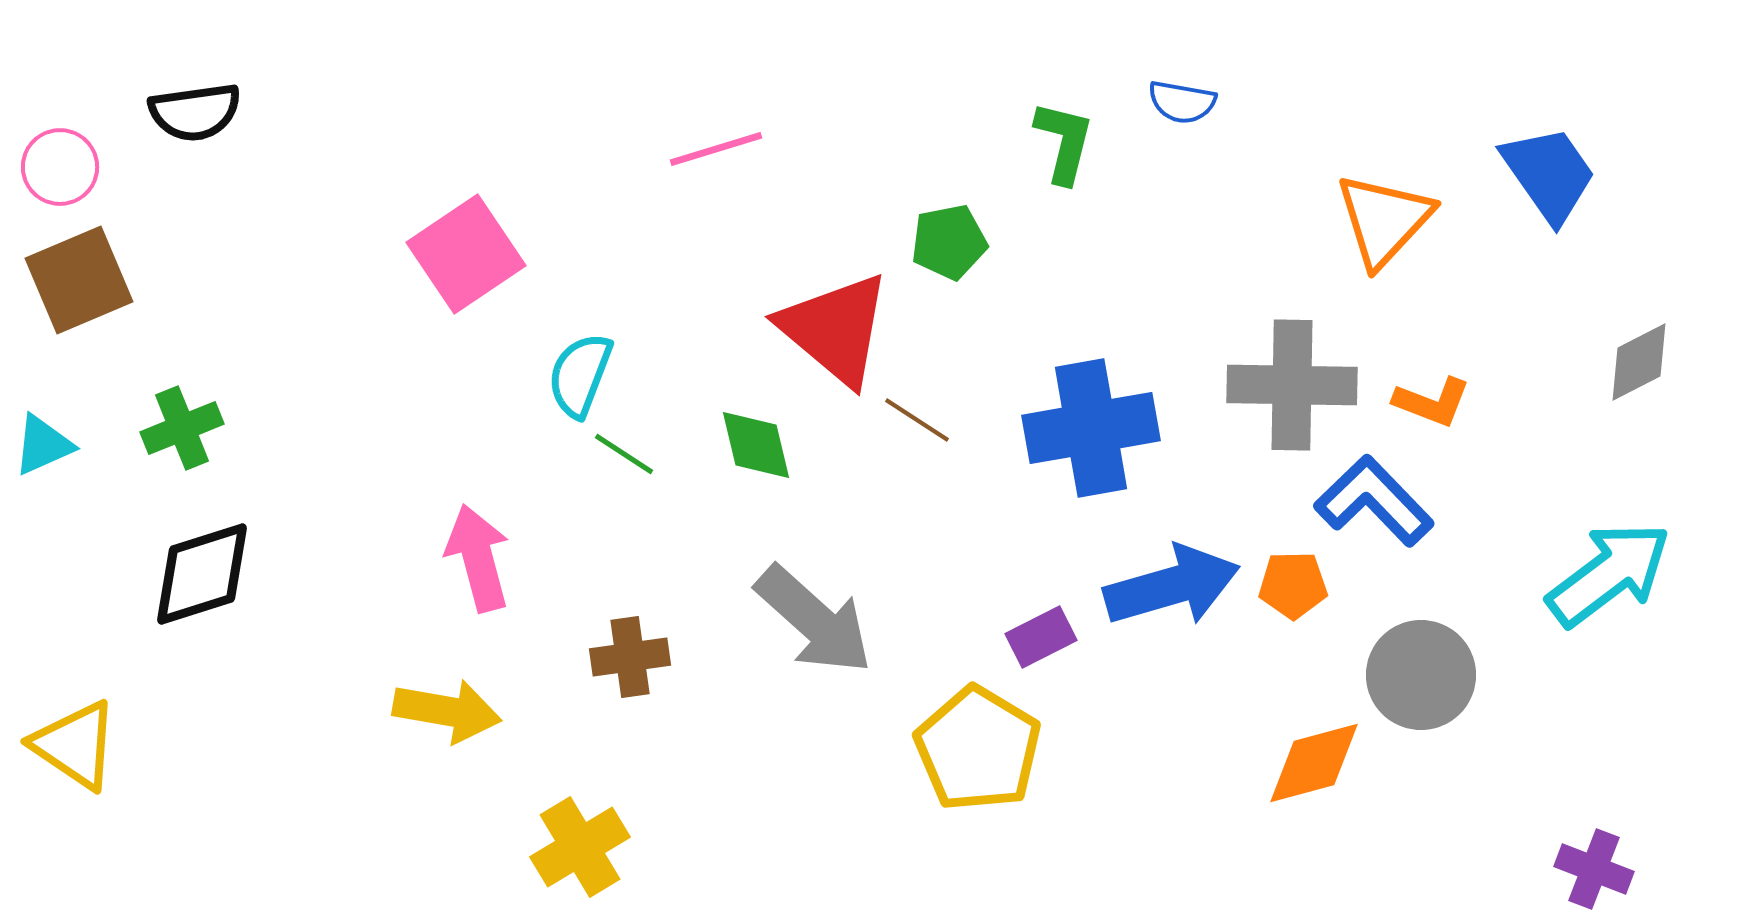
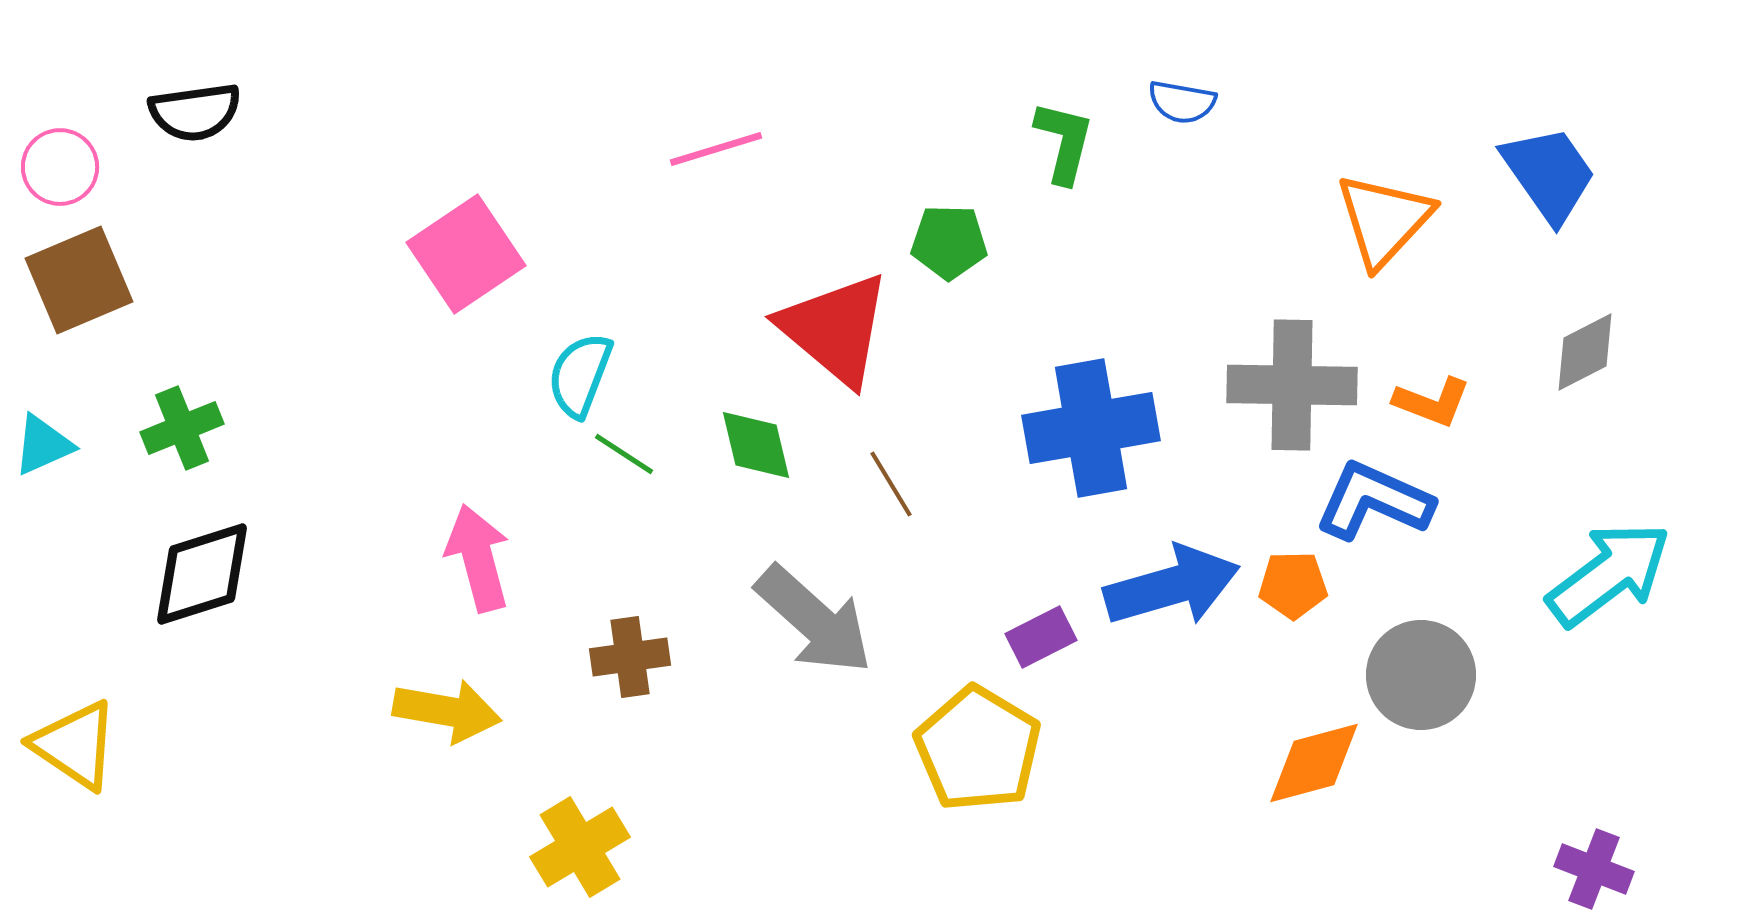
green pentagon: rotated 12 degrees clockwise
gray diamond: moved 54 px left, 10 px up
brown line: moved 26 px left, 64 px down; rotated 26 degrees clockwise
blue L-shape: rotated 22 degrees counterclockwise
